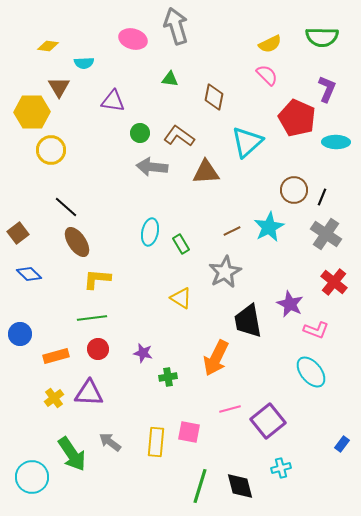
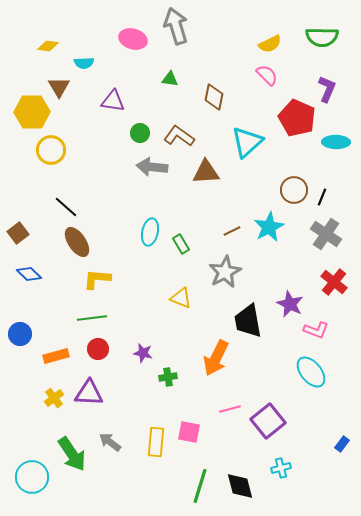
yellow triangle at (181, 298): rotated 10 degrees counterclockwise
